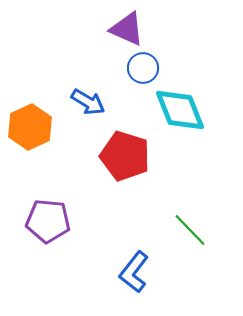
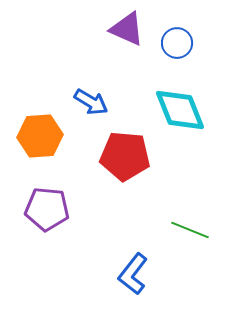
blue circle: moved 34 px right, 25 px up
blue arrow: moved 3 px right
orange hexagon: moved 10 px right, 9 px down; rotated 21 degrees clockwise
red pentagon: rotated 12 degrees counterclockwise
purple pentagon: moved 1 px left, 12 px up
green line: rotated 24 degrees counterclockwise
blue L-shape: moved 1 px left, 2 px down
